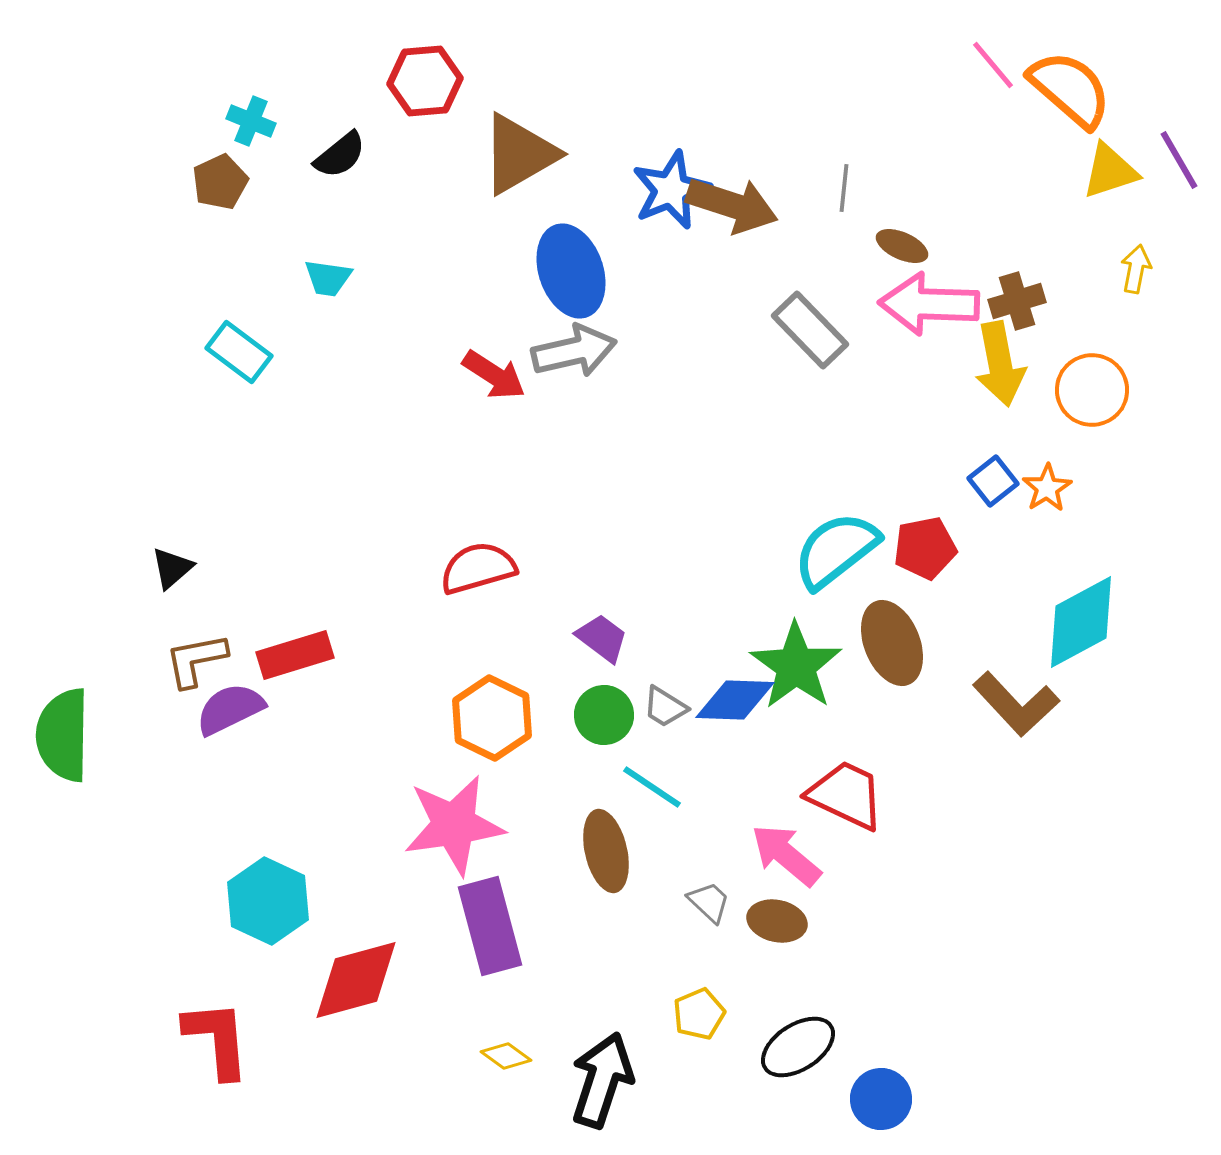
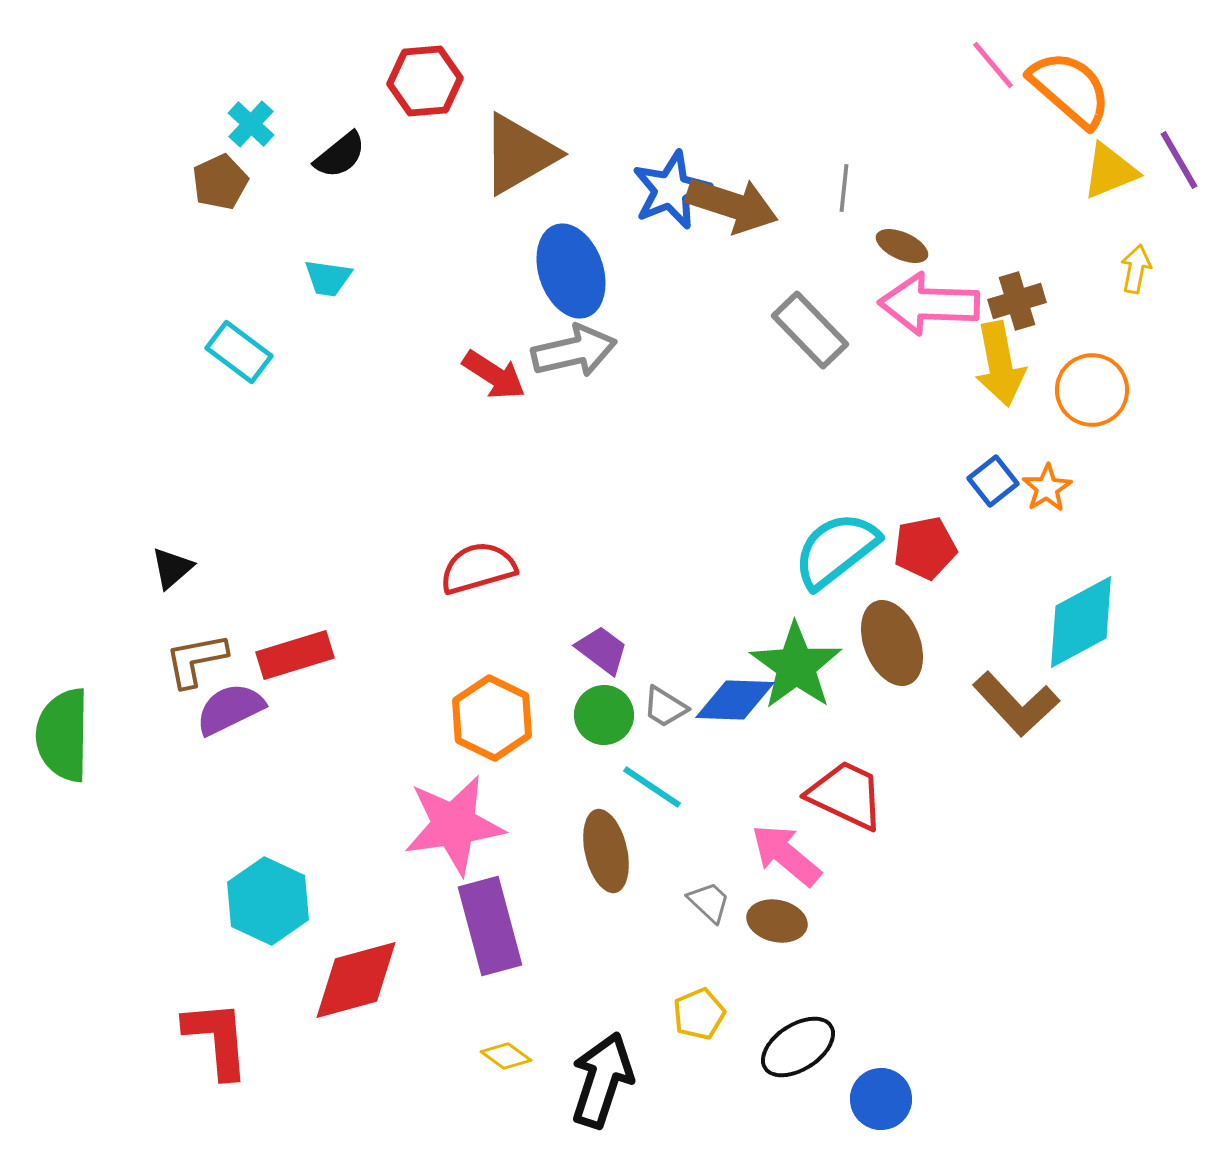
cyan cross at (251, 121): moved 3 px down; rotated 21 degrees clockwise
yellow triangle at (1110, 171): rotated 4 degrees counterclockwise
purple trapezoid at (602, 638): moved 12 px down
